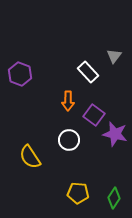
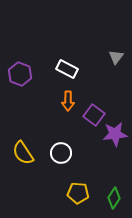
gray triangle: moved 2 px right, 1 px down
white rectangle: moved 21 px left, 3 px up; rotated 20 degrees counterclockwise
purple star: rotated 20 degrees counterclockwise
white circle: moved 8 px left, 13 px down
yellow semicircle: moved 7 px left, 4 px up
